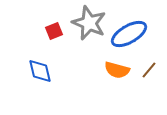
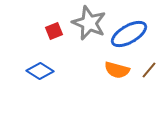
blue diamond: rotated 44 degrees counterclockwise
